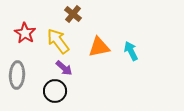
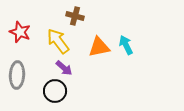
brown cross: moved 2 px right, 2 px down; rotated 24 degrees counterclockwise
red star: moved 5 px left, 1 px up; rotated 10 degrees counterclockwise
cyan arrow: moved 5 px left, 6 px up
